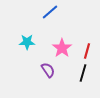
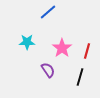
blue line: moved 2 px left
black line: moved 3 px left, 4 px down
